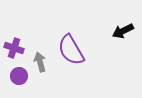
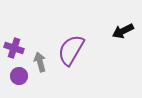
purple semicircle: rotated 60 degrees clockwise
